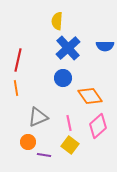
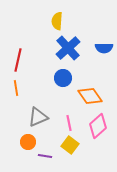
blue semicircle: moved 1 px left, 2 px down
purple line: moved 1 px right, 1 px down
